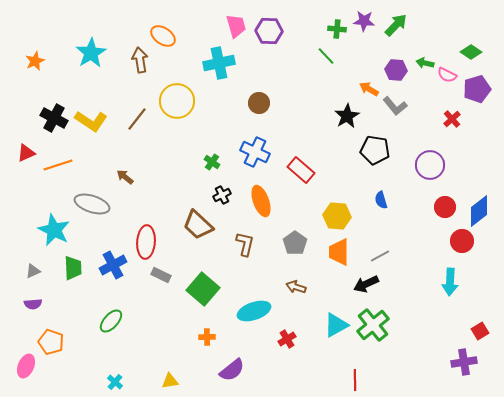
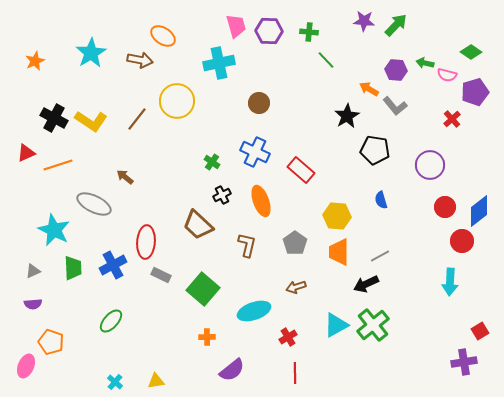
green cross at (337, 29): moved 28 px left, 3 px down
green line at (326, 56): moved 4 px down
brown arrow at (140, 60): rotated 110 degrees clockwise
pink semicircle at (447, 75): rotated 12 degrees counterclockwise
purple pentagon at (477, 89): moved 2 px left, 3 px down
gray ellipse at (92, 204): moved 2 px right; rotated 8 degrees clockwise
brown L-shape at (245, 244): moved 2 px right, 1 px down
brown arrow at (296, 287): rotated 36 degrees counterclockwise
red cross at (287, 339): moved 1 px right, 2 px up
red line at (355, 380): moved 60 px left, 7 px up
yellow triangle at (170, 381): moved 14 px left
